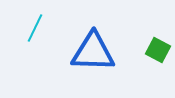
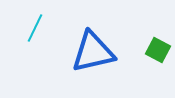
blue triangle: rotated 15 degrees counterclockwise
